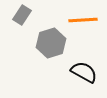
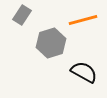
orange line: rotated 12 degrees counterclockwise
